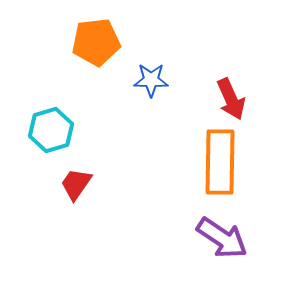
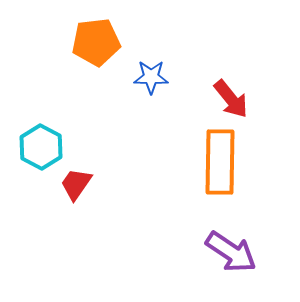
blue star: moved 3 px up
red arrow: rotated 15 degrees counterclockwise
cyan hexagon: moved 10 px left, 17 px down; rotated 15 degrees counterclockwise
purple arrow: moved 9 px right, 14 px down
